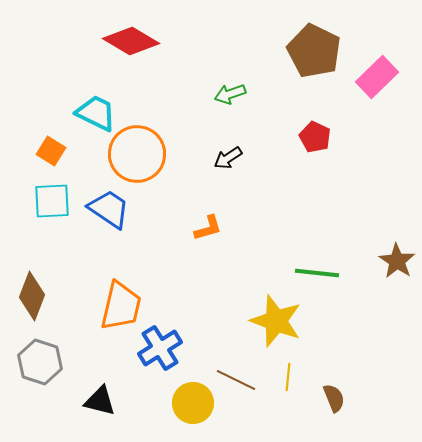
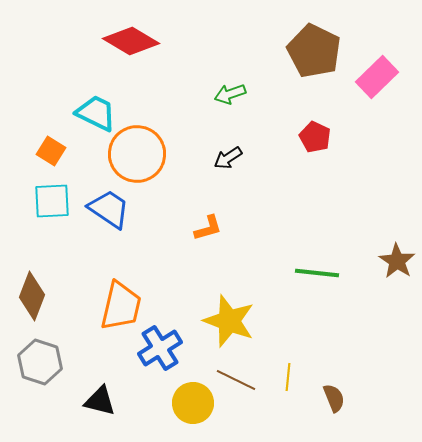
yellow star: moved 47 px left
